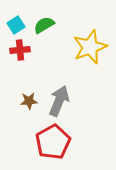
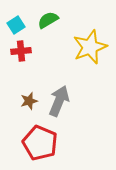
green semicircle: moved 4 px right, 5 px up
red cross: moved 1 px right, 1 px down
brown star: rotated 12 degrees counterclockwise
red pentagon: moved 13 px left, 1 px down; rotated 20 degrees counterclockwise
